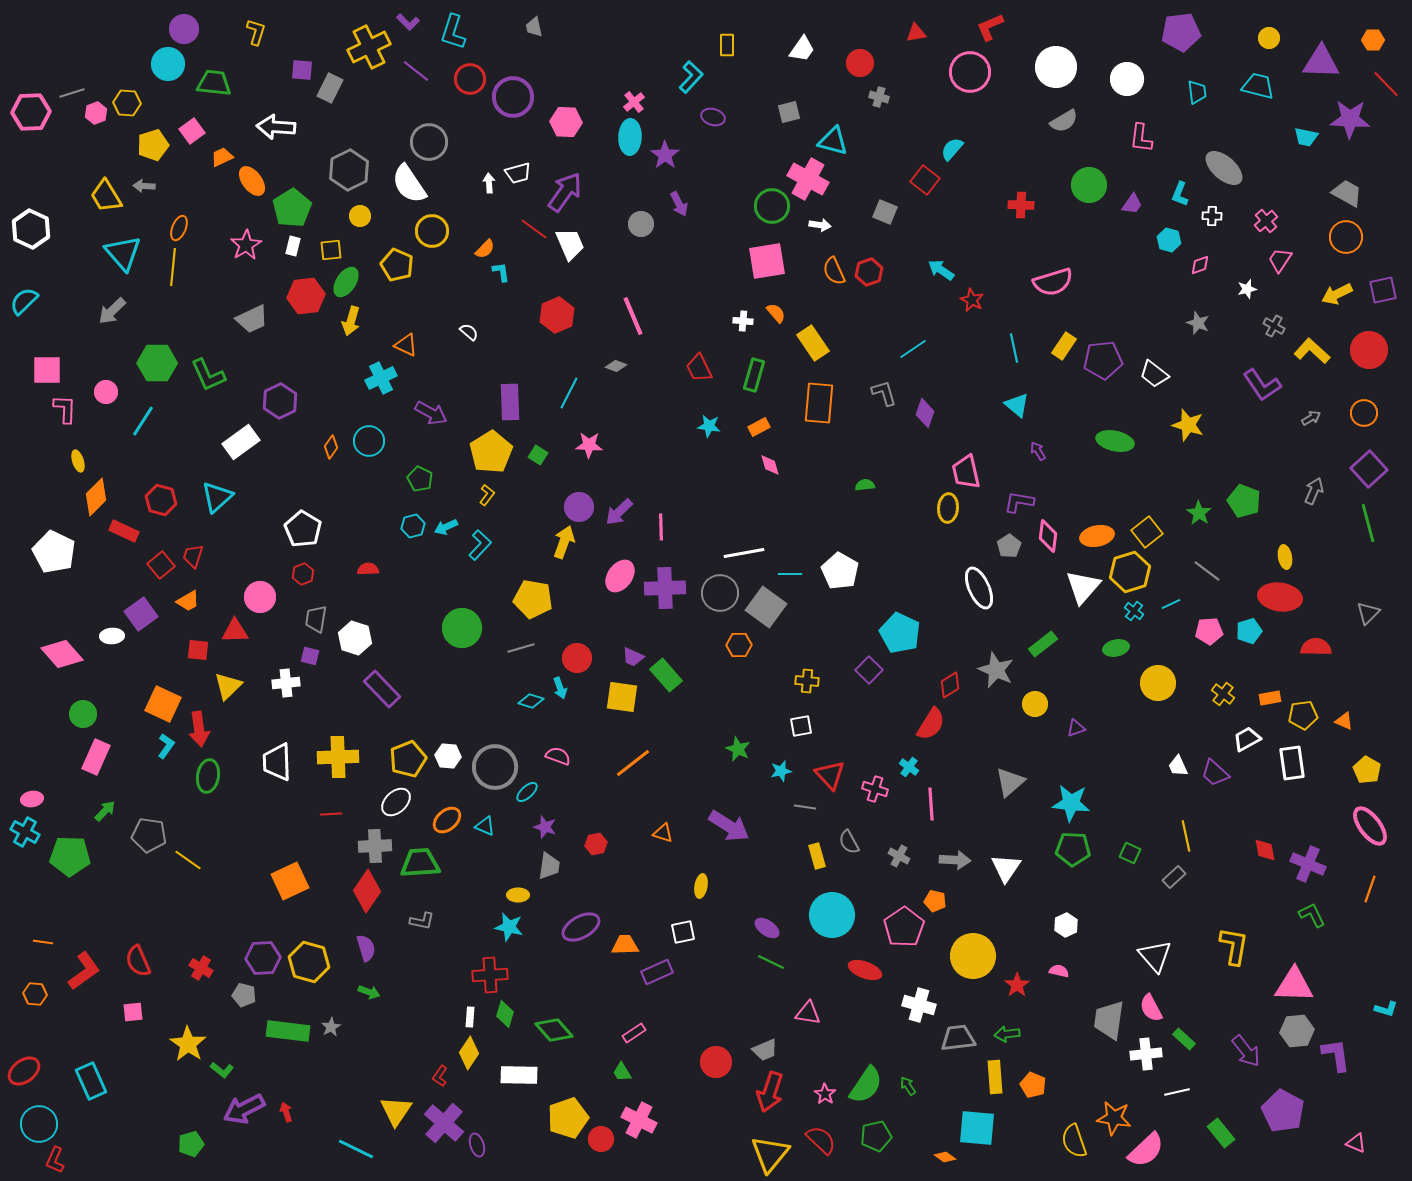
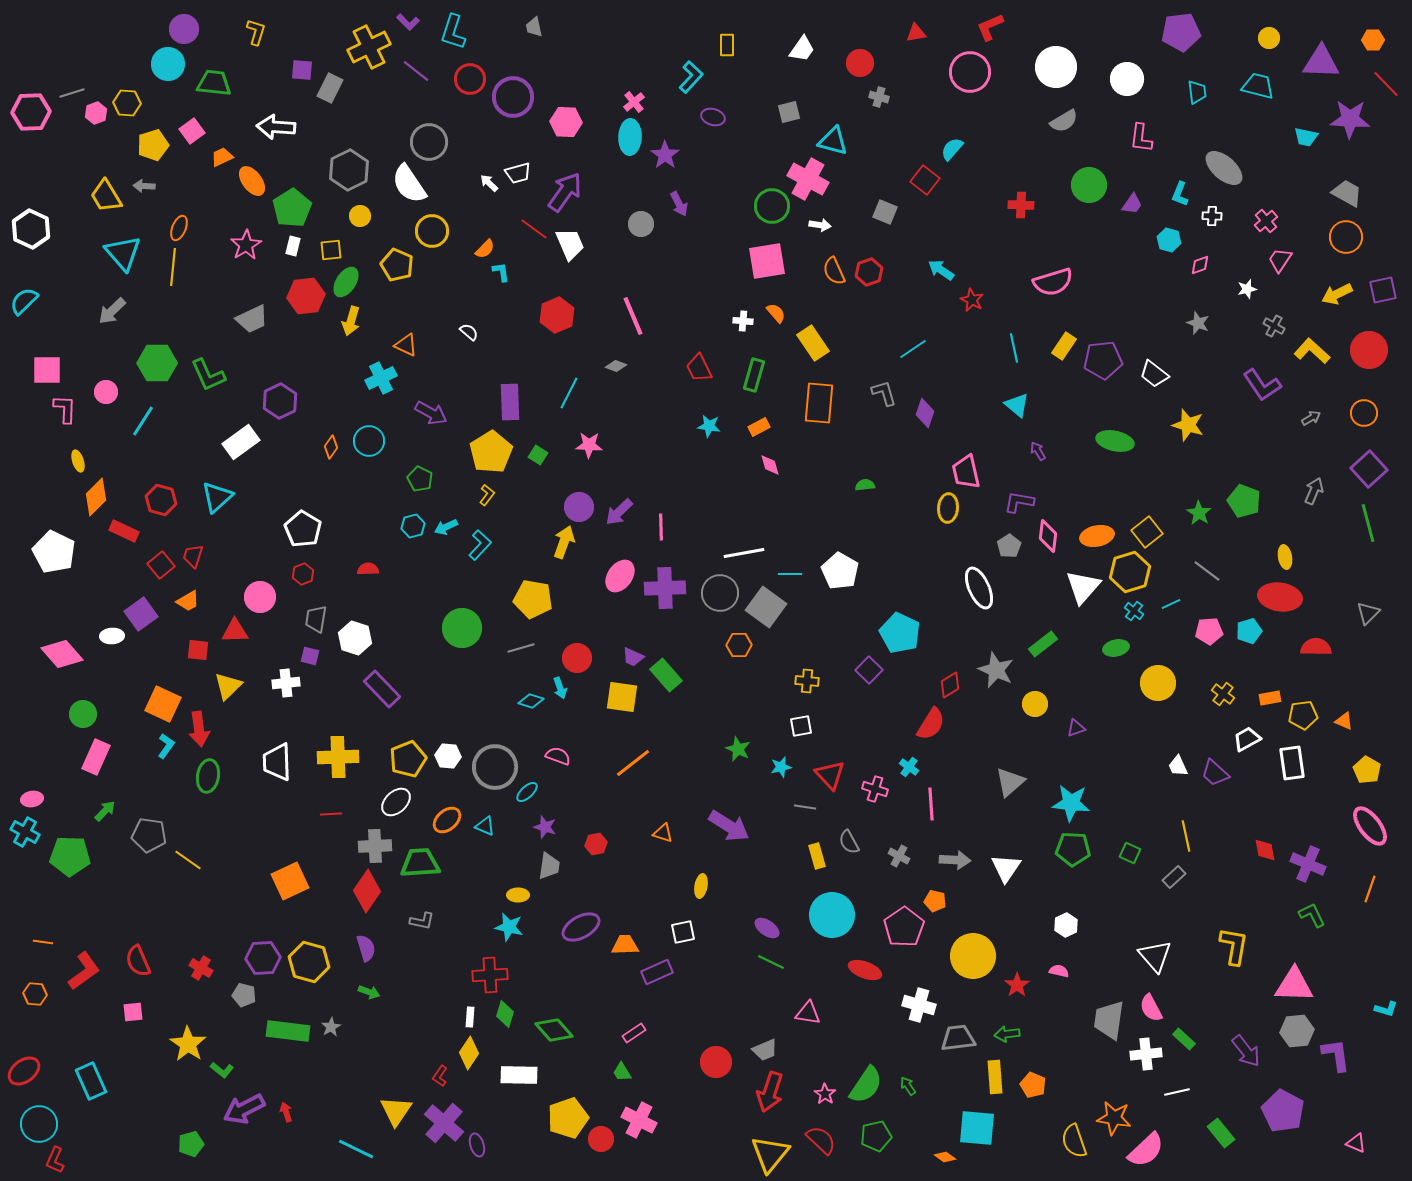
white arrow at (489, 183): rotated 42 degrees counterclockwise
cyan star at (781, 771): moved 4 px up
